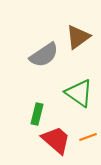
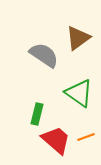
brown triangle: moved 1 px down
gray semicircle: rotated 112 degrees counterclockwise
orange line: moved 2 px left
